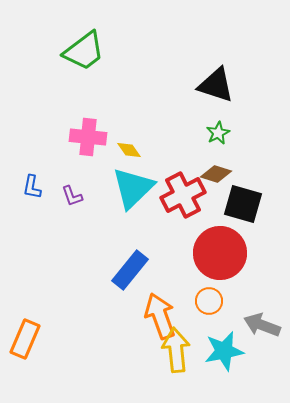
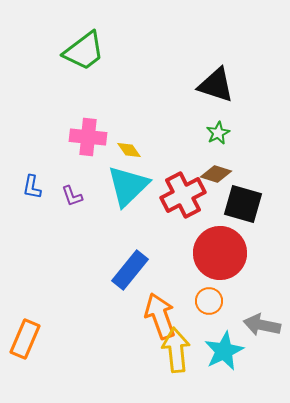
cyan triangle: moved 5 px left, 2 px up
gray arrow: rotated 9 degrees counterclockwise
cyan star: rotated 15 degrees counterclockwise
